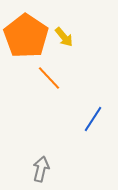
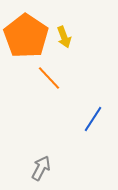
yellow arrow: rotated 20 degrees clockwise
gray arrow: moved 1 px up; rotated 15 degrees clockwise
